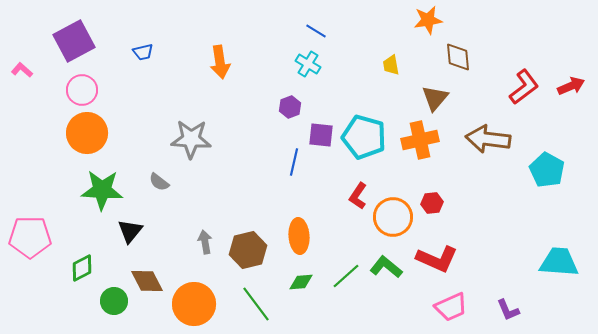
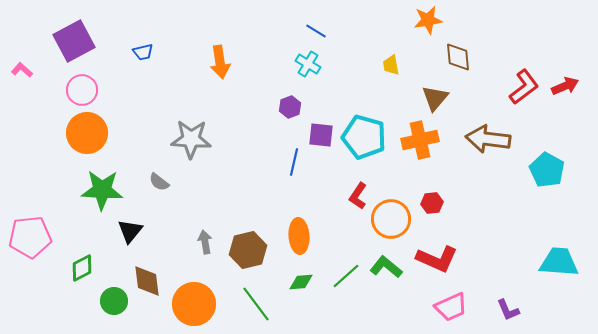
red arrow at (571, 86): moved 6 px left
orange circle at (393, 217): moved 2 px left, 2 px down
pink pentagon at (30, 237): rotated 6 degrees counterclockwise
brown diamond at (147, 281): rotated 20 degrees clockwise
